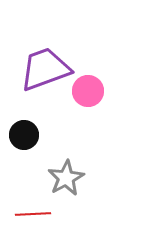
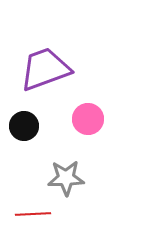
pink circle: moved 28 px down
black circle: moved 9 px up
gray star: rotated 27 degrees clockwise
